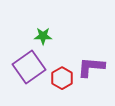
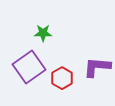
green star: moved 3 px up
purple L-shape: moved 6 px right
